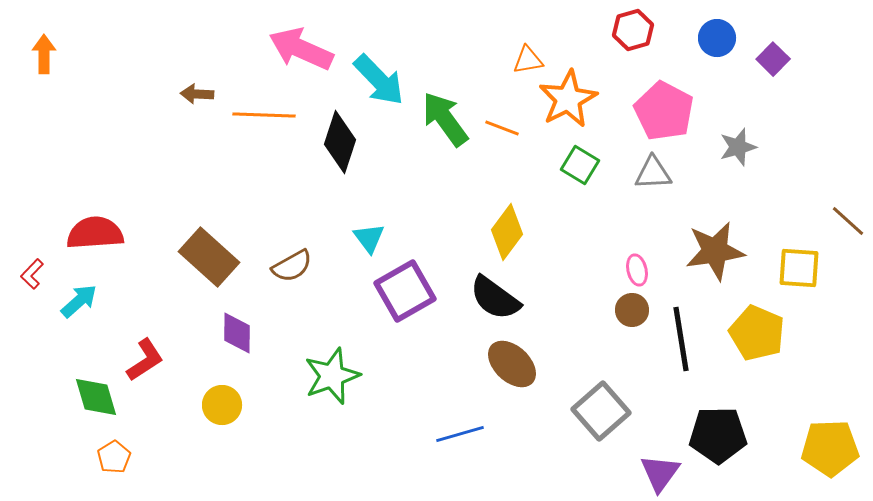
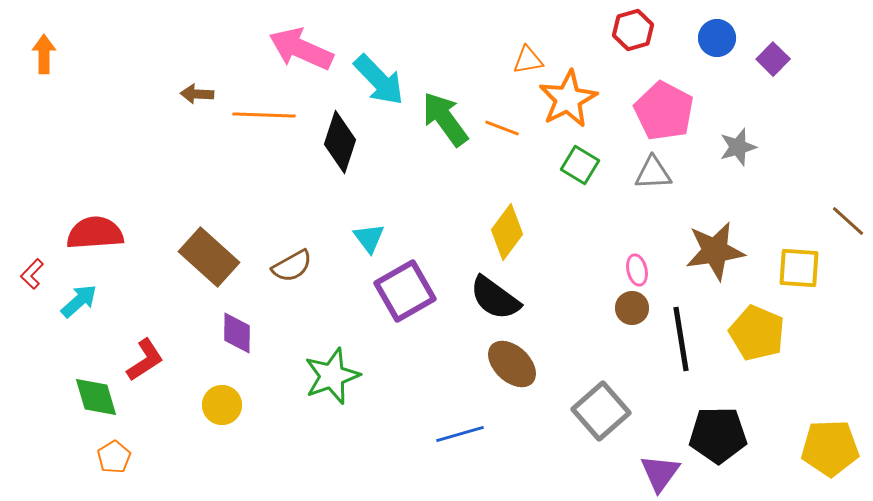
brown circle at (632, 310): moved 2 px up
